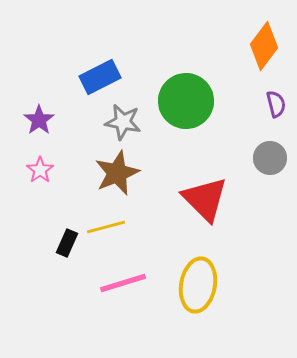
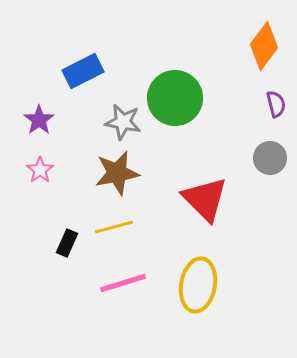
blue rectangle: moved 17 px left, 6 px up
green circle: moved 11 px left, 3 px up
brown star: rotated 12 degrees clockwise
yellow line: moved 8 px right
